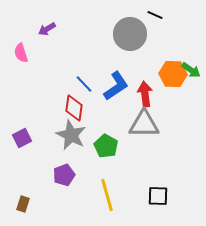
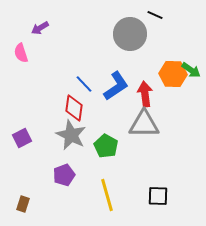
purple arrow: moved 7 px left, 1 px up
